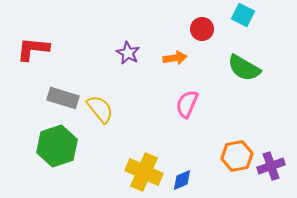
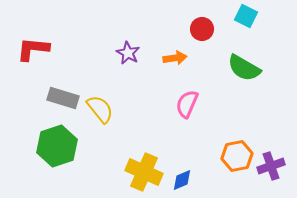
cyan square: moved 3 px right, 1 px down
